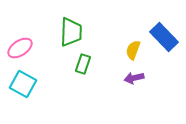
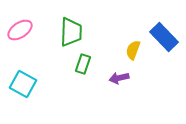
pink ellipse: moved 18 px up
purple arrow: moved 15 px left
